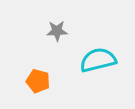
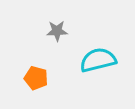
orange pentagon: moved 2 px left, 3 px up
